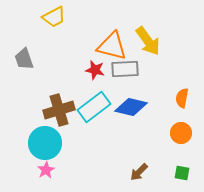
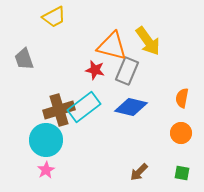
gray rectangle: moved 2 px right, 2 px down; rotated 64 degrees counterclockwise
cyan rectangle: moved 10 px left
cyan circle: moved 1 px right, 3 px up
